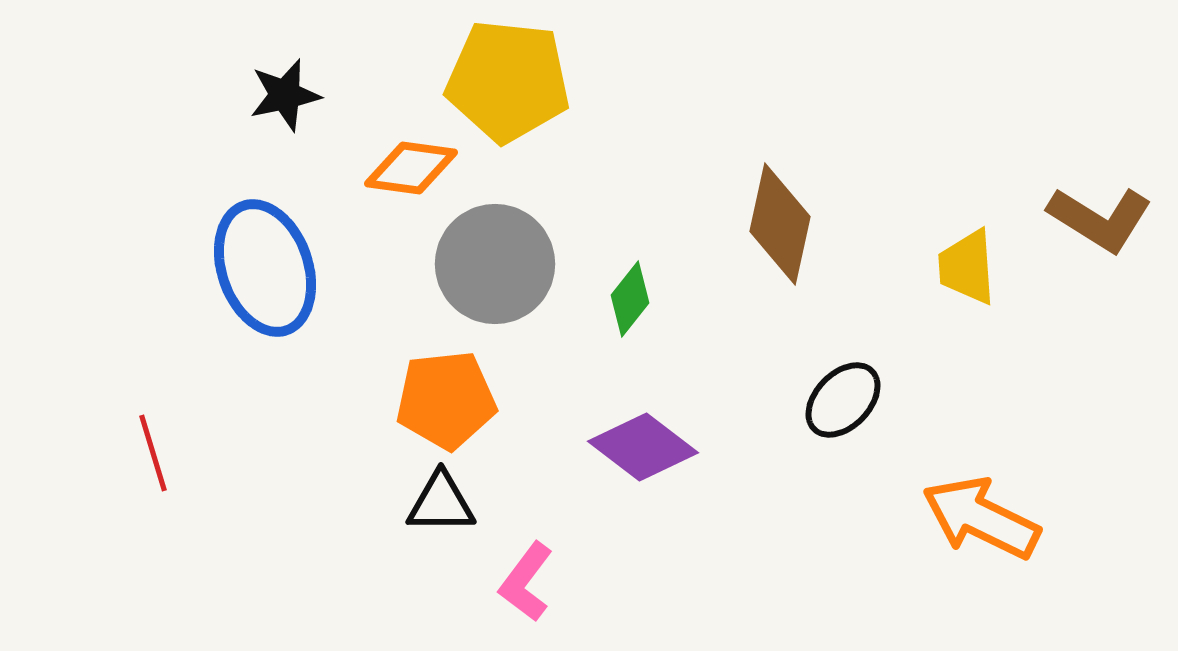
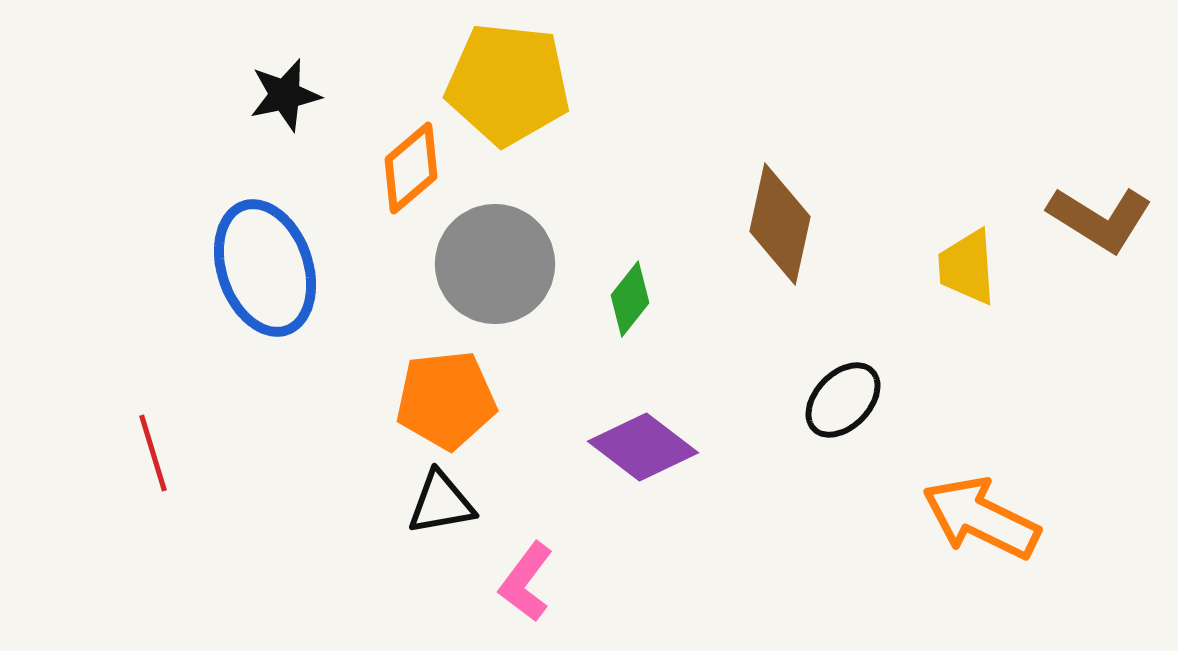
yellow pentagon: moved 3 px down
orange diamond: rotated 48 degrees counterclockwise
black triangle: rotated 10 degrees counterclockwise
